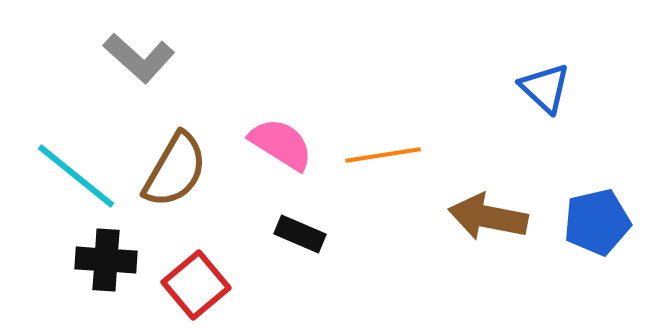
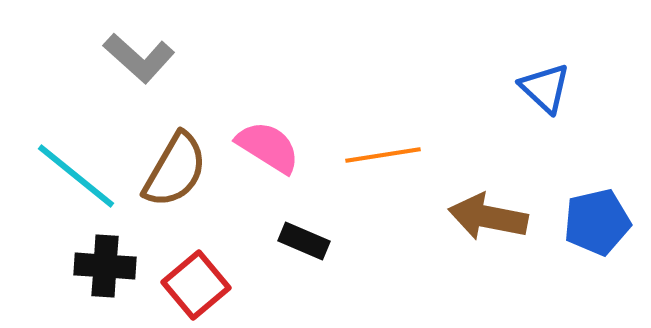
pink semicircle: moved 13 px left, 3 px down
black rectangle: moved 4 px right, 7 px down
black cross: moved 1 px left, 6 px down
